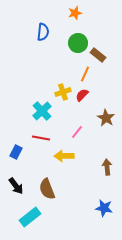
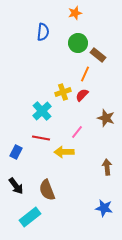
brown star: rotated 12 degrees counterclockwise
yellow arrow: moved 4 px up
brown semicircle: moved 1 px down
